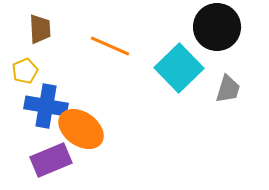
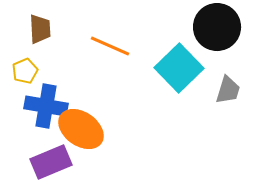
gray trapezoid: moved 1 px down
purple rectangle: moved 2 px down
